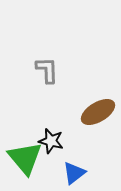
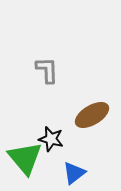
brown ellipse: moved 6 px left, 3 px down
black star: moved 2 px up
